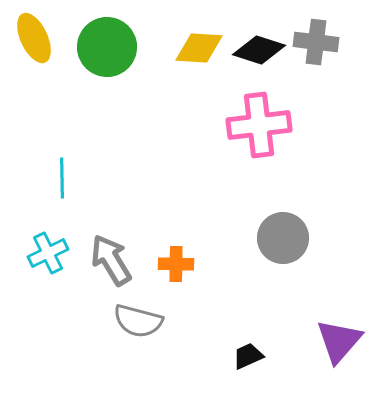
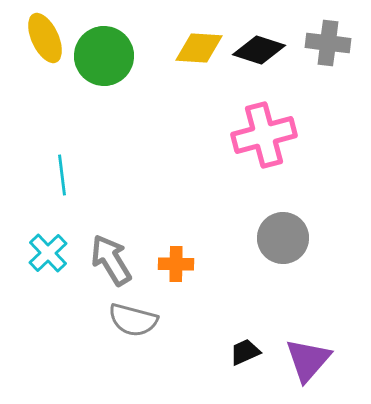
yellow ellipse: moved 11 px right
gray cross: moved 12 px right, 1 px down
green circle: moved 3 px left, 9 px down
pink cross: moved 5 px right, 10 px down; rotated 8 degrees counterclockwise
cyan line: moved 3 px up; rotated 6 degrees counterclockwise
cyan cross: rotated 18 degrees counterclockwise
gray semicircle: moved 5 px left, 1 px up
purple triangle: moved 31 px left, 19 px down
black trapezoid: moved 3 px left, 4 px up
